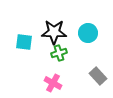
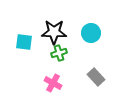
cyan circle: moved 3 px right
gray rectangle: moved 2 px left, 1 px down
